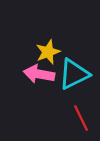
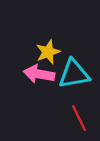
cyan triangle: rotated 16 degrees clockwise
red line: moved 2 px left
